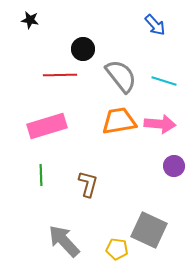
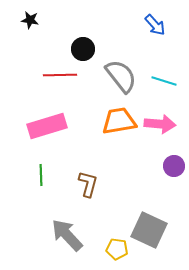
gray arrow: moved 3 px right, 6 px up
